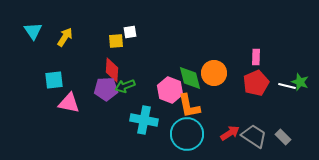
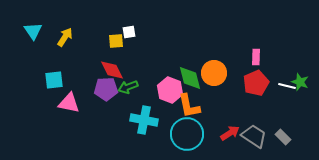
white square: moved 1 px left
red diamond: rotated 30 degrees counterclockwise
green arrow: moved 3 px right, 1 px down
